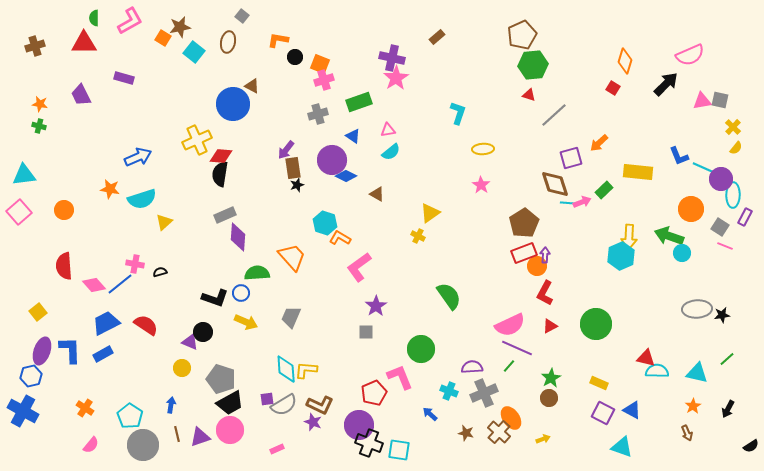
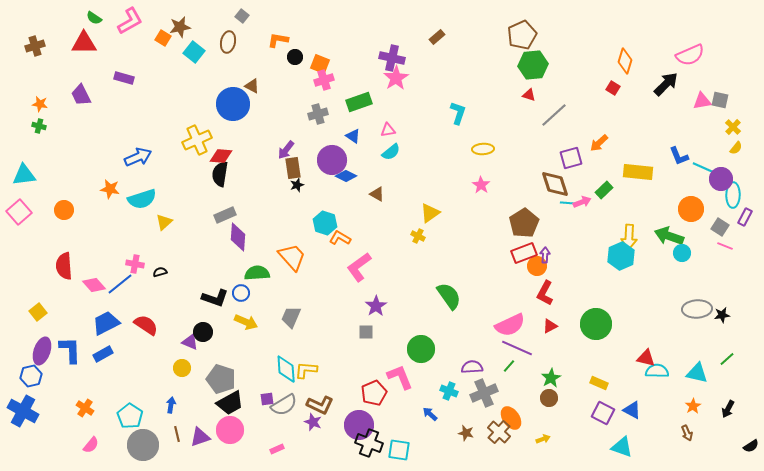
green semicircle at (94, 18): rotated 56 degrees counterclockwise
